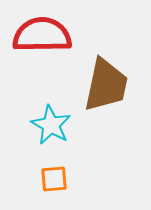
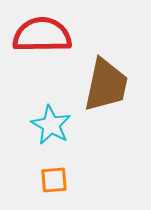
orange square: moved 1 px down
